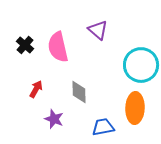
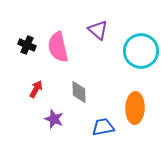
black cross: moved 2 px right; rotated 18 degrees counterclockwise
cyan circle: moved 14 px up
